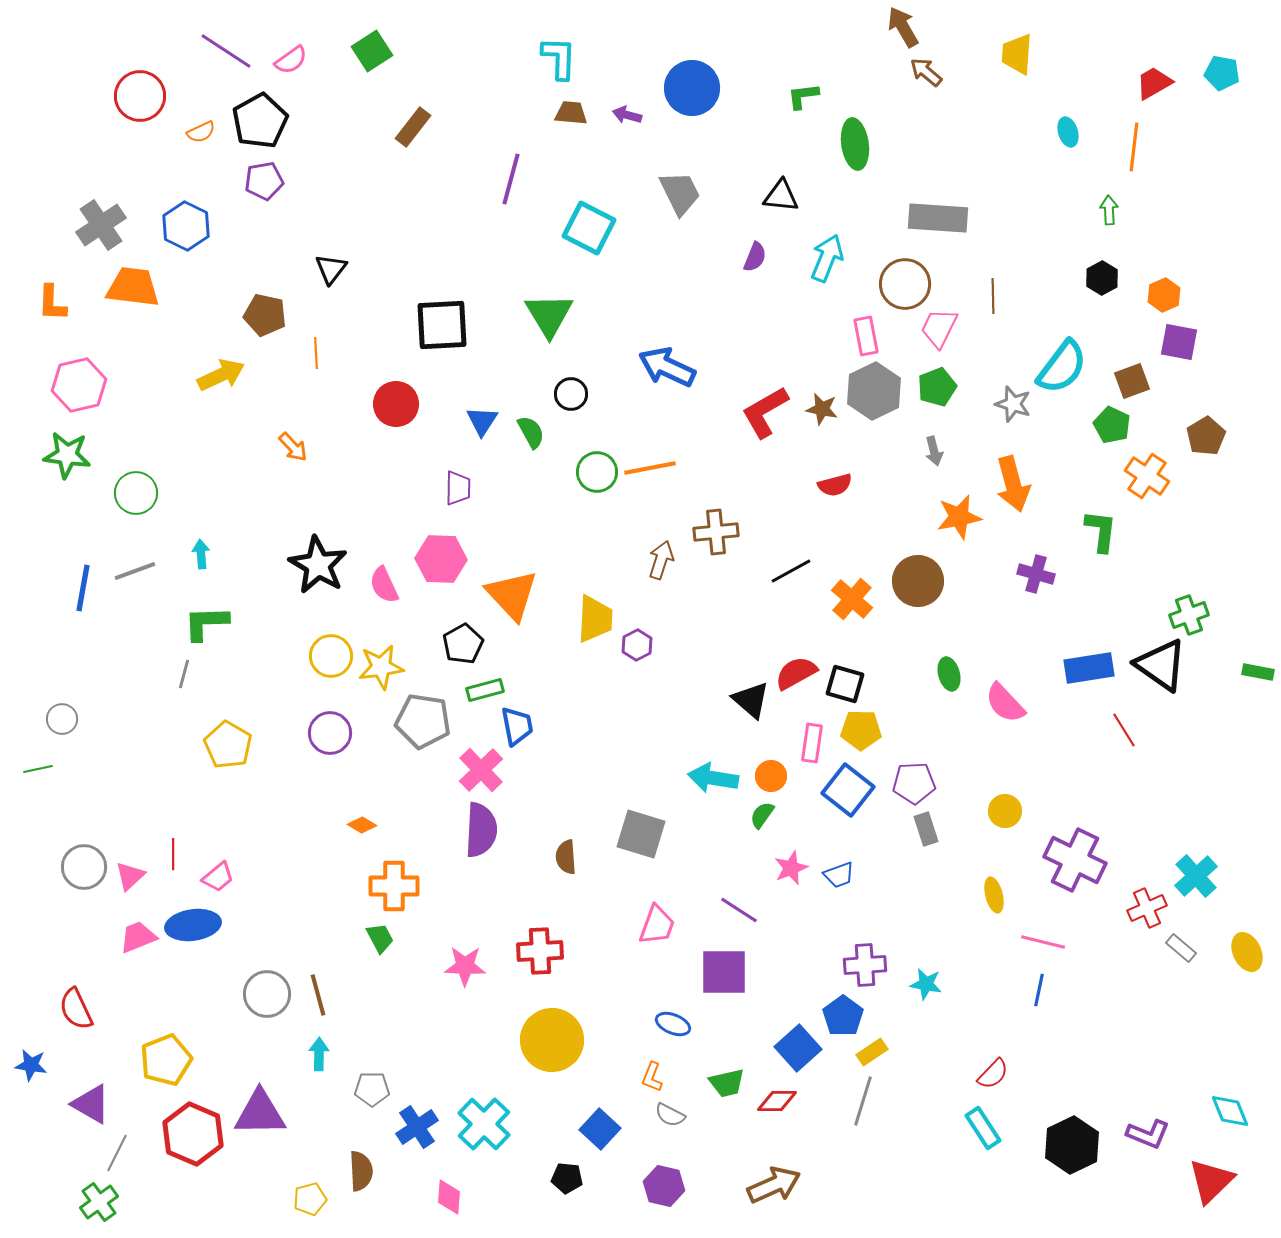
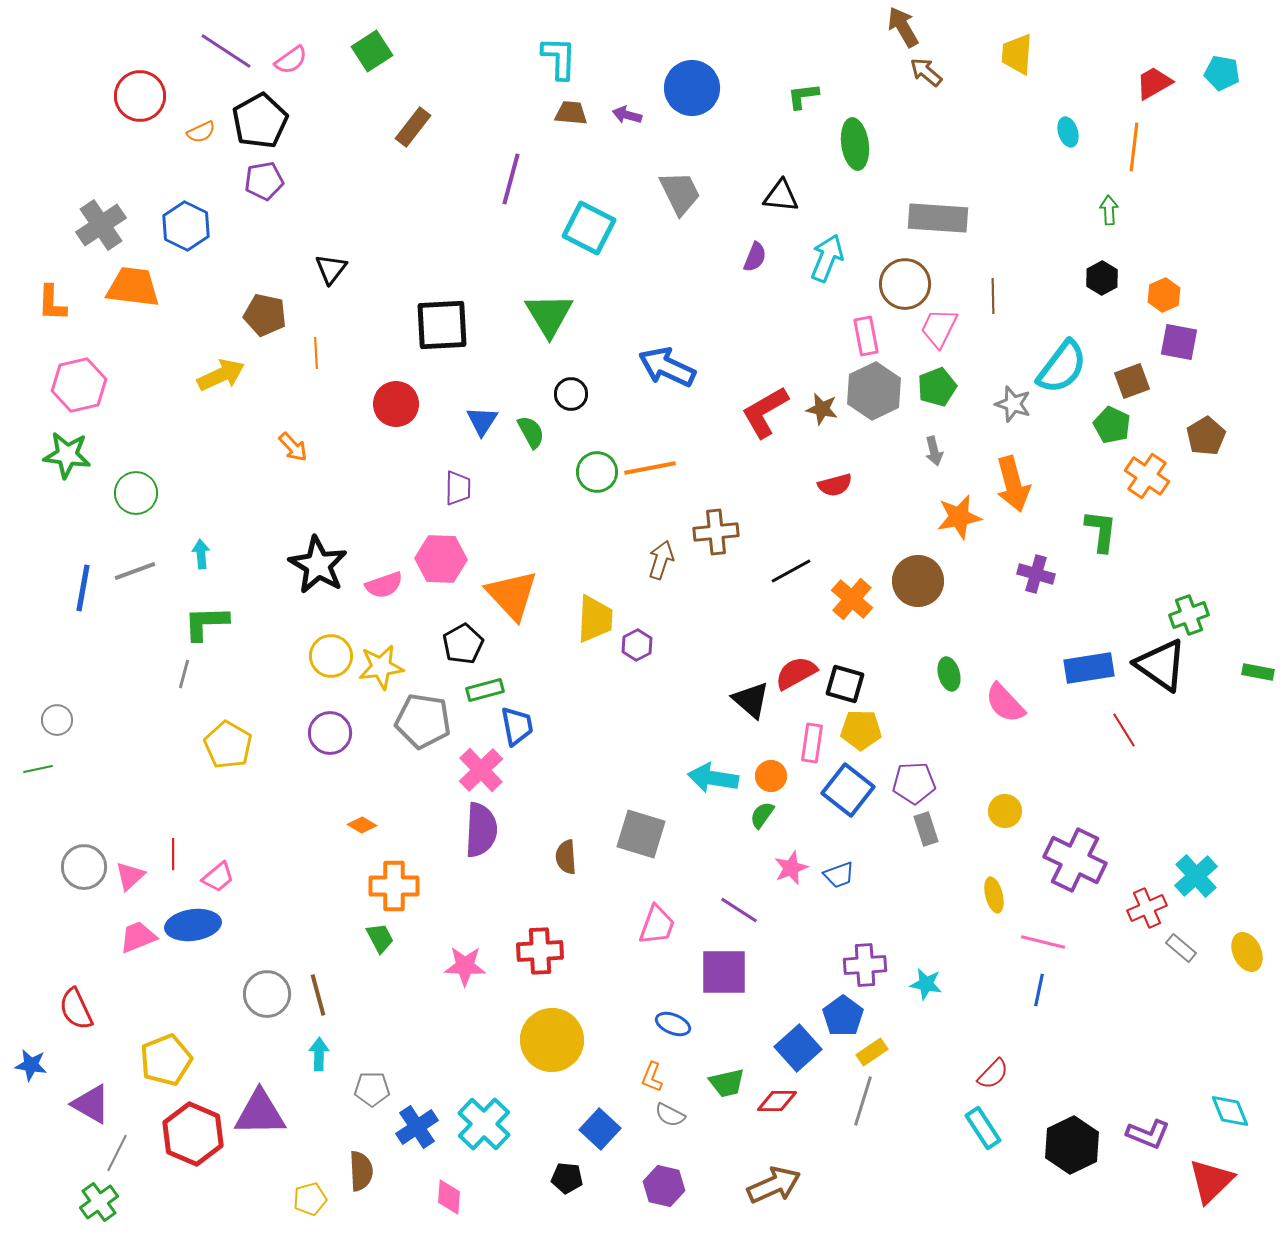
pink semicircle at (384, 585): rotated 84 degrees counterclockwise
gray circle at (62, 719): moved 5 px left, 1 px down
